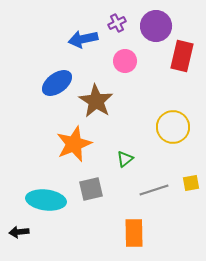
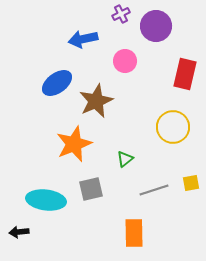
purple cross: moved 4 px right, 9 px up
red rectangle: moved 3 px right, 18 px down
brown star: rotated 16 degrees clockwise
